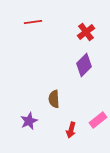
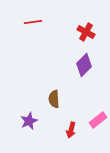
red cross: rotated 24 degrees counterclockwise
